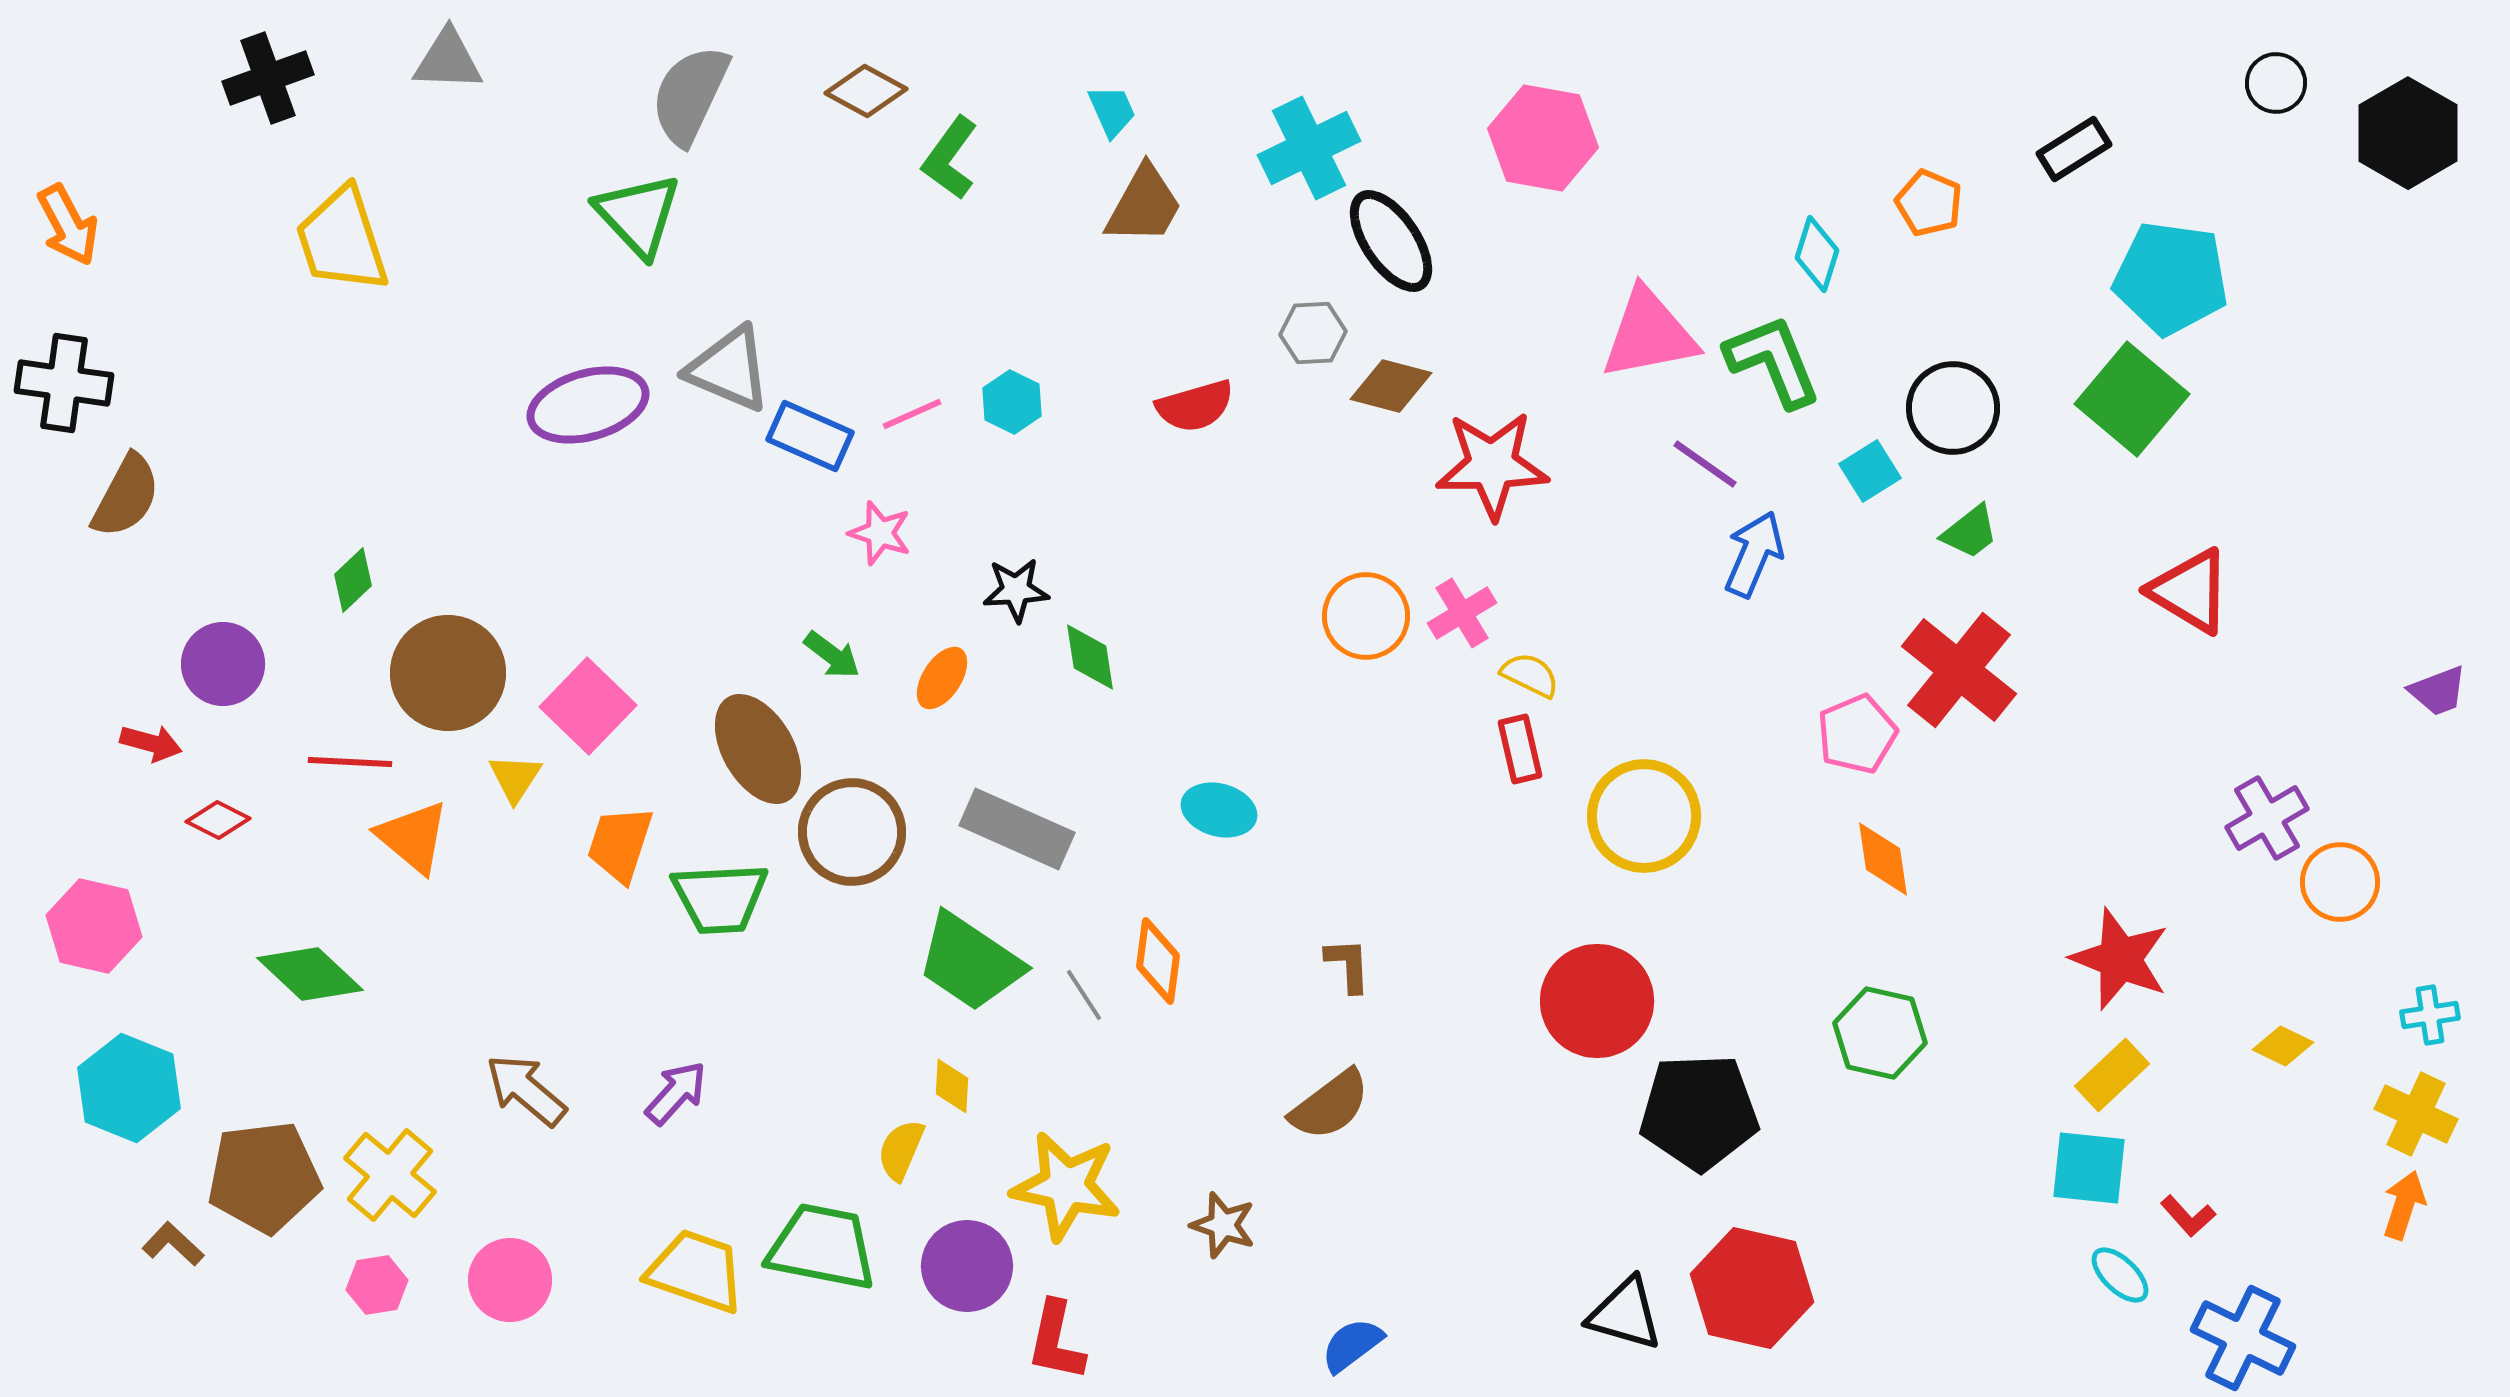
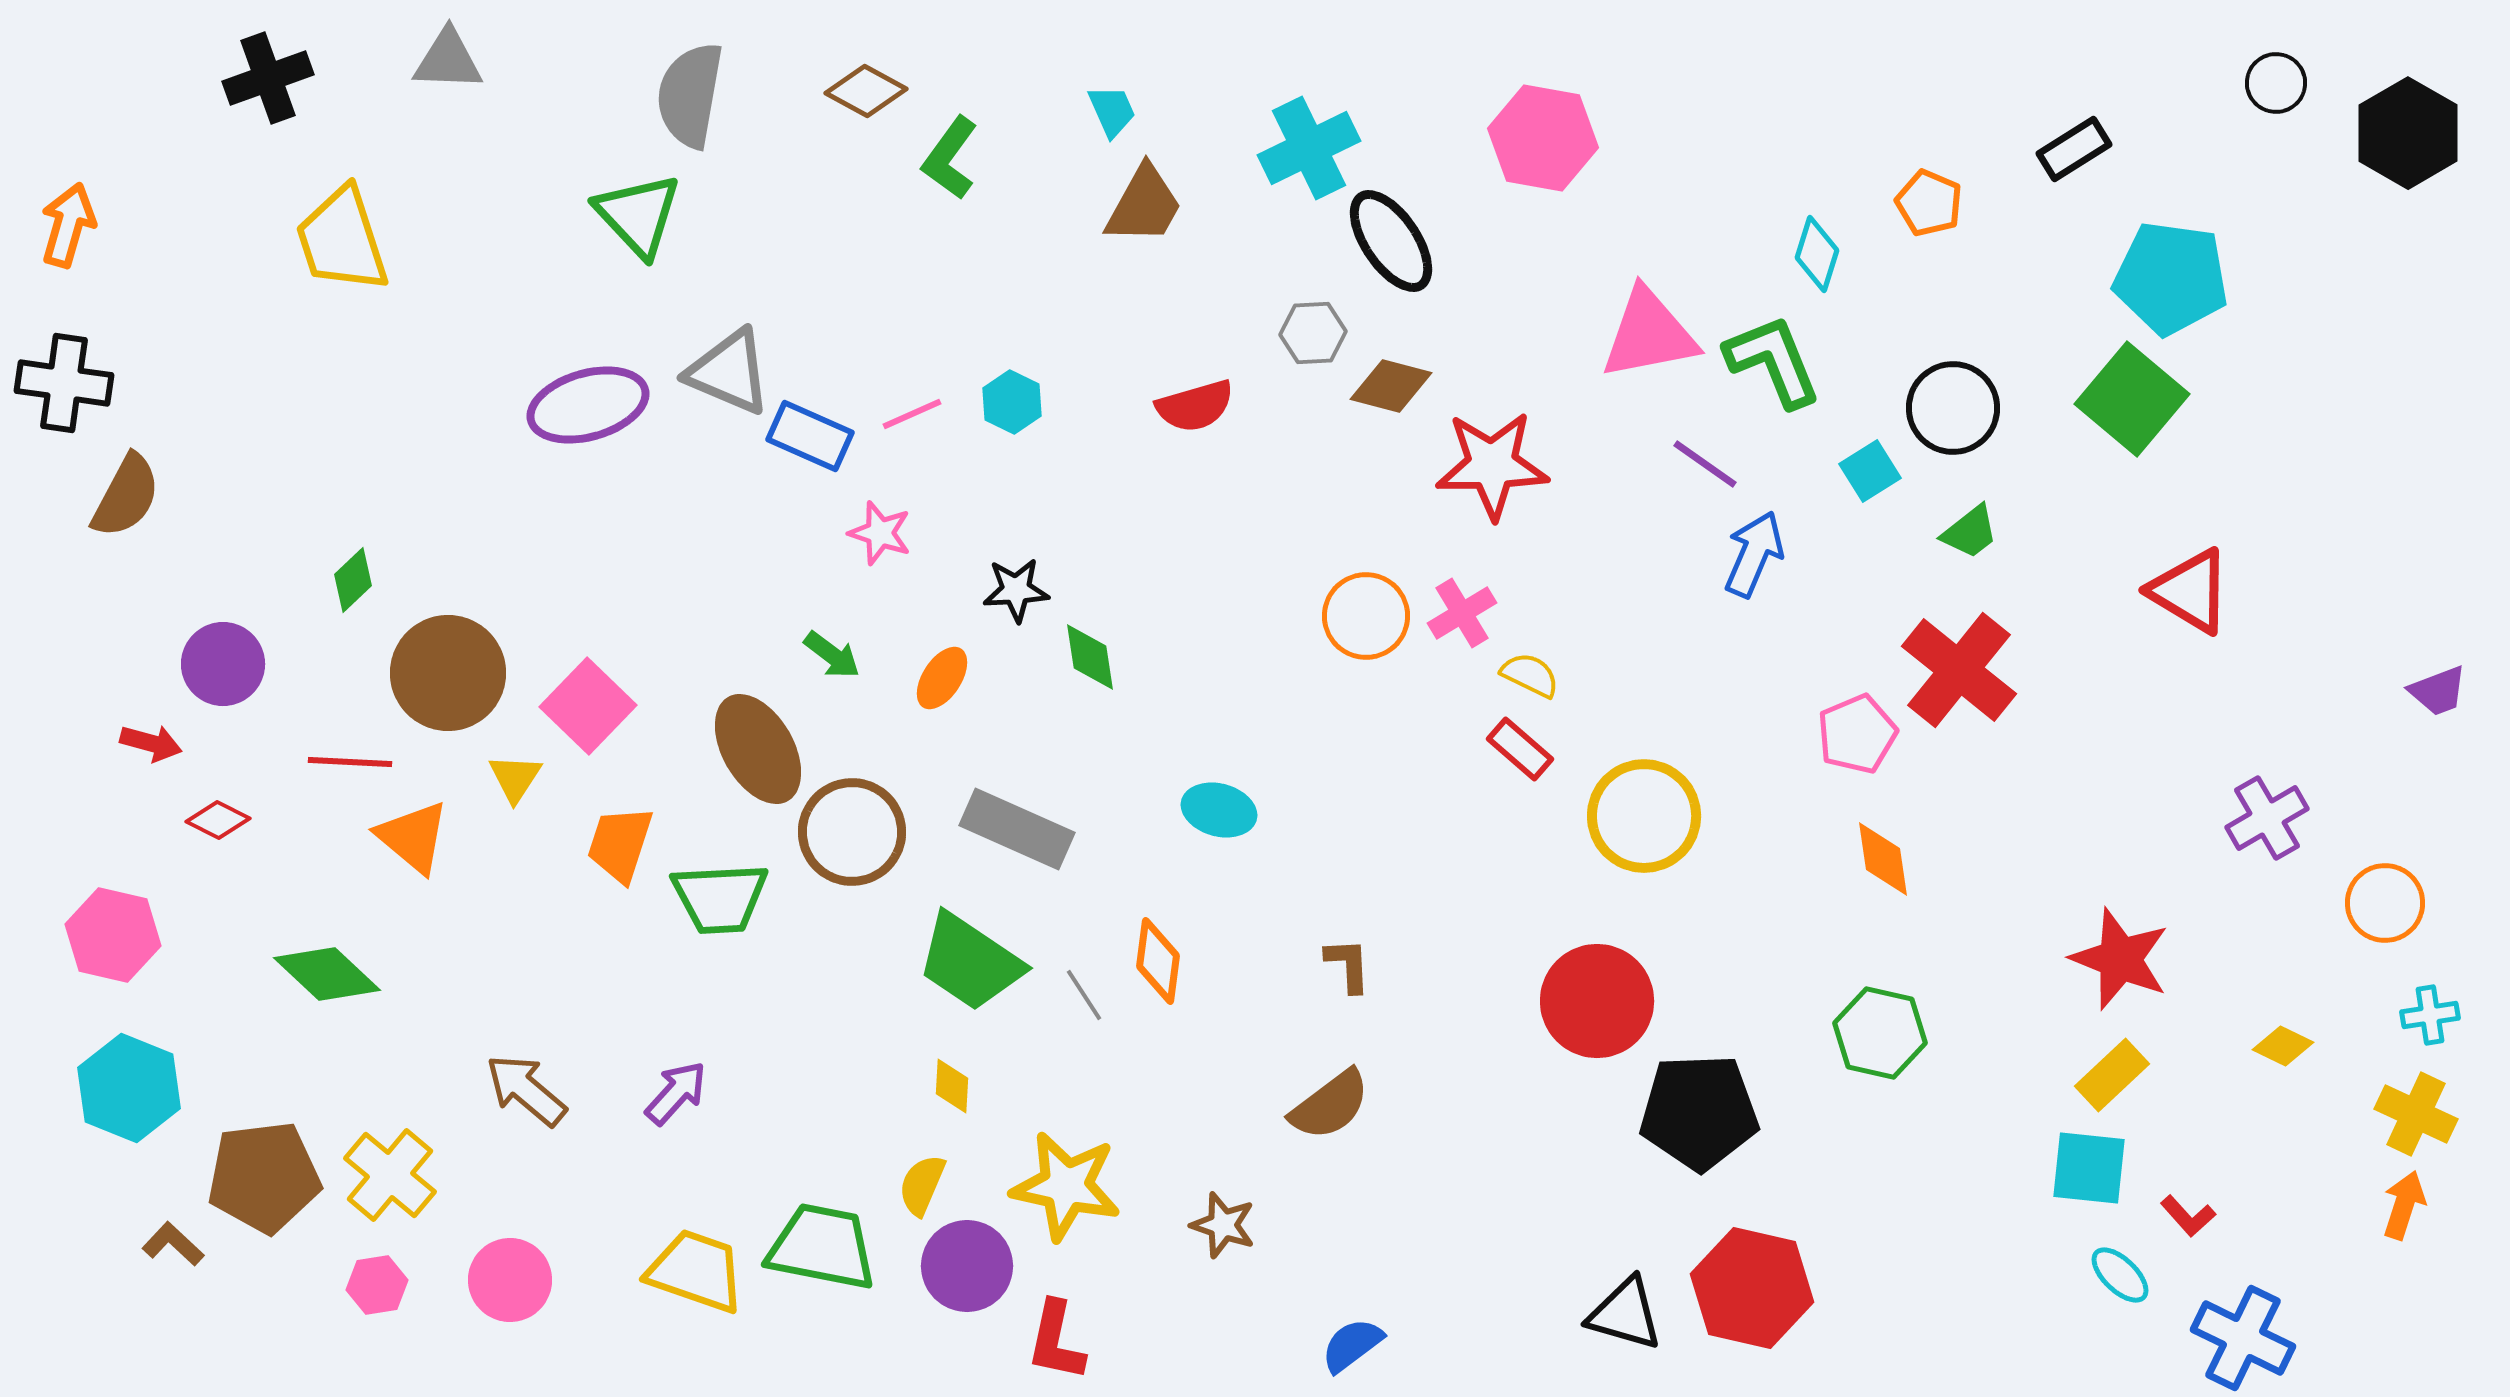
gray semicircle at (690, 95): rotated 15 degrees counterclockwise
orange arrow at (68, 225): rotated 136 degrees counterclockwise
gray triangle at (729, 369): moved 3 px down
red rectangle at (1520, 749): rotated 36 degrees counterclockwise
orange circle at (2340, 882): moved 45 px right, 21 px down
pink hexagon at (94, 926): moved 19 px right, 9 px down
green diamond at (310, 974): moved 17 px right
yellow semicircle at (901, 1150): moved 21 px right, 35 px down
